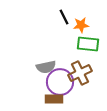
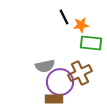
green rectangle: moved 3 px right, 1 px up
gray semicircle: moved 1 px left, 1 px up
